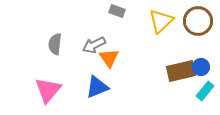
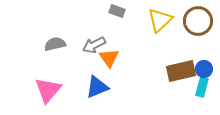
yellow triangle: moved 1 px left, 1 px up
gray semicircle: rotated 70 degrees clockwise
blue circle: moved 3 px right, 2 px down
cyan rectangle: moved 3 px left, 4 px up; rotated 24 degrees counterclockwise
